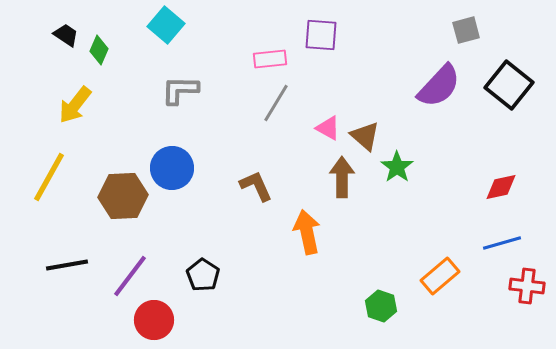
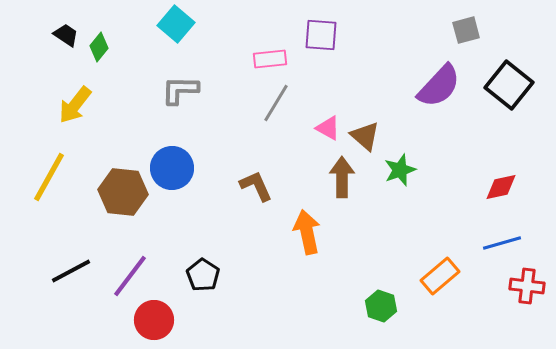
cyan square: moved 10 px right, 1 px up
green diamond: moved 3 px up; rotated 16 degrees clockwise
green star: moved 3 px right, 3 px down; rotated 16 degrees clockwise
brown hexagon: moved 4 px up; rotated 9 degrees clockwise
black line: moved 4 px right, 6 px down; rotated 18 degrees counterclockwise
